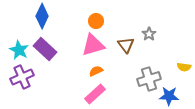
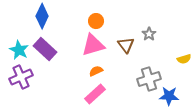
yellow semicircle: moved 8 px up; rotated 24 degrees counterclockwise
purple cross: moved 1 px left
